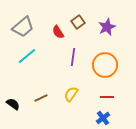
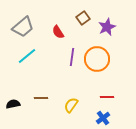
brown square: moved 5 px right, 4 px up
purple line: moved 1 px left
orange circle: moved 8 px left, 6 px up
yellow semicircle: moved 11 px down
brown line: rotated 24 degrees clockwise
black semicircle: rotated 48 degrees counterclockwise
